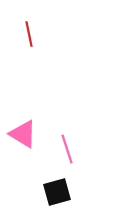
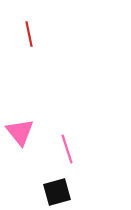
pink triangle: moved 3 px left, 2 px up; rotated 20 degrees clockwise
